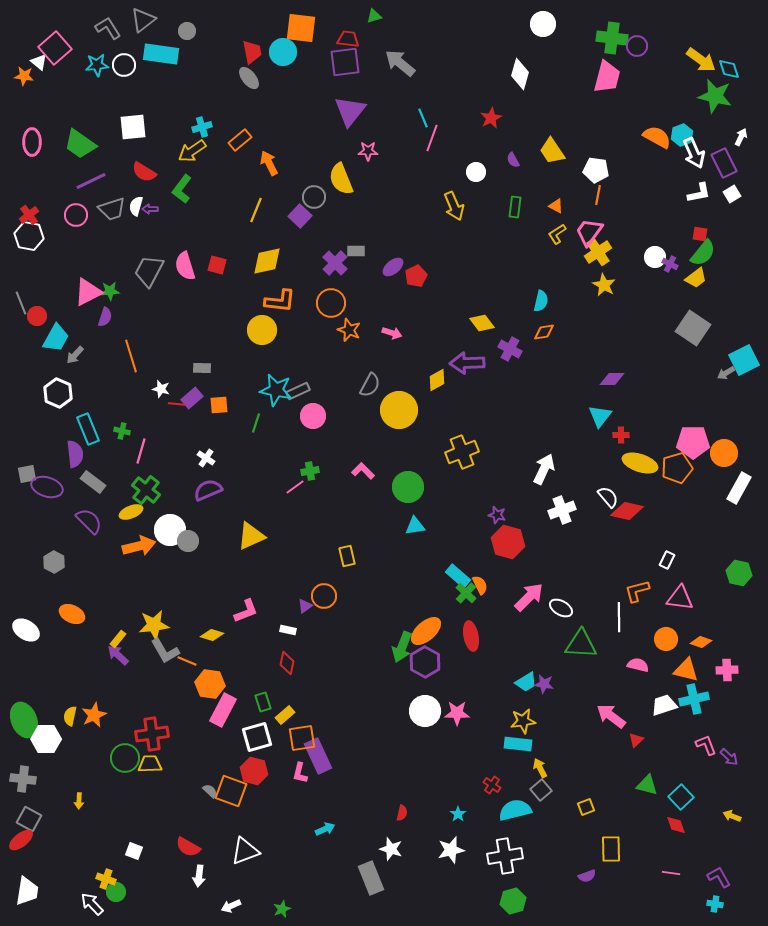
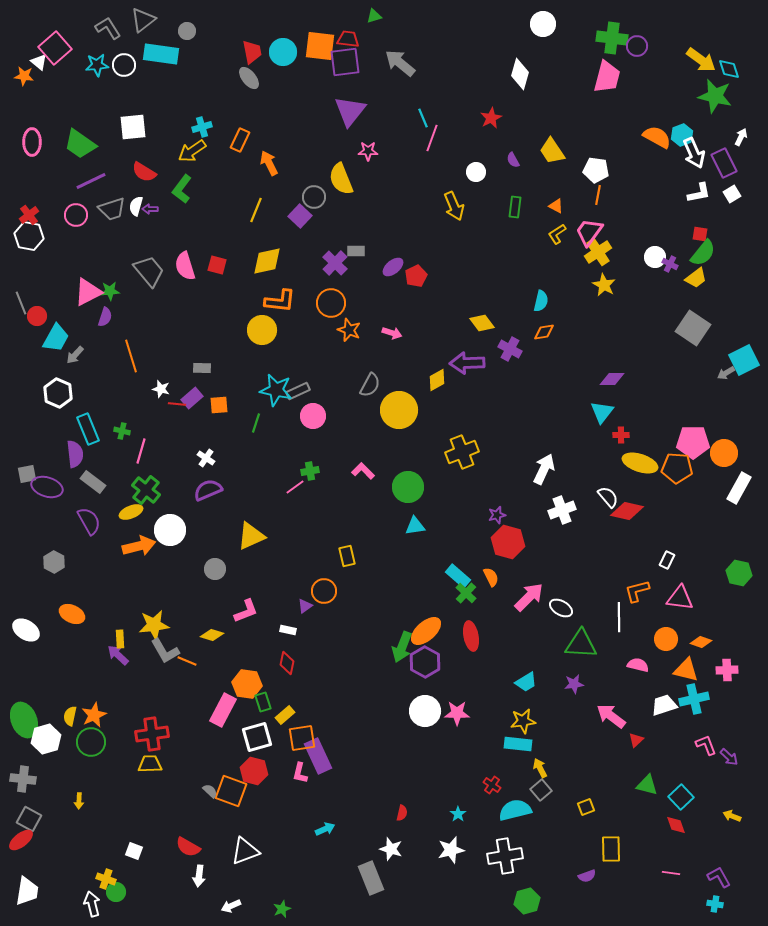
orange square at (301, 28): moved 19 px right, 18 px down
orange rectangle at (240, 140): rotated 25 degrees counterclockwise
gray trapezoid at (149, 271): rotated 112 degrees clockwise
cyan triangle at (600, 416): moved 2 px right, 4 px up
orange pentagon at (677, 468): rotated 20 degrees clockwise
purple star at (497, 515): rotated 30 degrees counterclockwise
purple semicircle at (89, 521): rotated 16 degrees clockwise
gray circle at (188, 541): moved 27 px right, 28 px down
orange semicircle at (480, 585): moved 11 px right, 8 px up
orange circle at (324, 596): moved 5 px up
yellow rectangle at (118, 639): moved 2 px right; rotated 42 degrees counterclockwise
orange hexagon at (210, 684): moved 37 px right
purple star at (544, 684): moved 30 px right; rotated 18 degrees counterclockwise
white hexagon at (46, 739): rotated 16 degrees counterclockwise
green circle at (125, 758): moved 34 px left, 16 px up
green hexagon at (513, 901): moved 14 px right
white arrow at (92, 904): rotated 30 degrees clockwise
